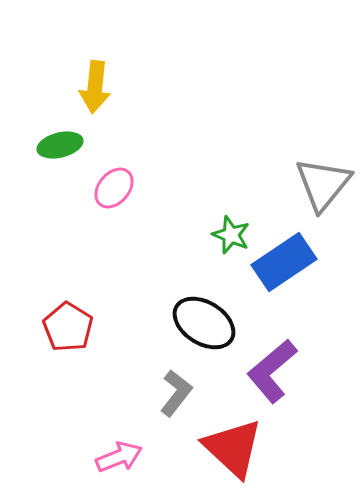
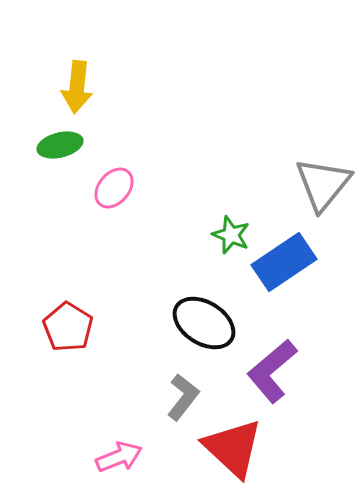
yellow arrow: moved 18 px left
gray L-shape: moved 7 px right, 4 px down
